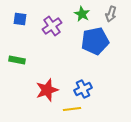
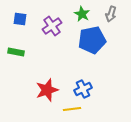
blue pentagon: moved 3 px left, 1 px up
green rectangle: moved 1 px left, 8 px up
